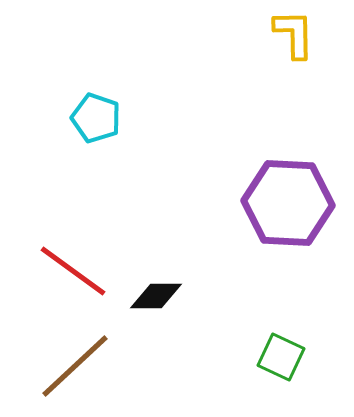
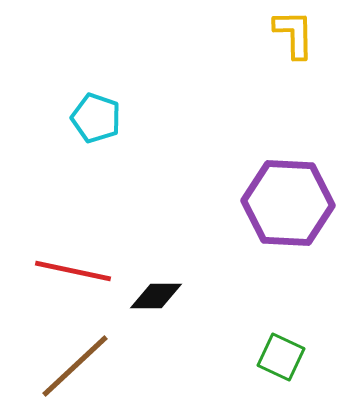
red line: rotated 24 degrees counterclockwise
